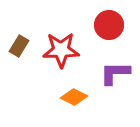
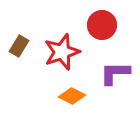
red circle: moved 7 px left
red star: moved 1 px right, 2 px down; rotated 18 degrees counterclockwise
orange diamond: moved 2 px left, 1 px up
